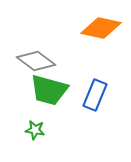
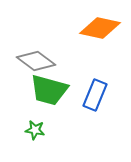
orange diamond: moved 1 px left
